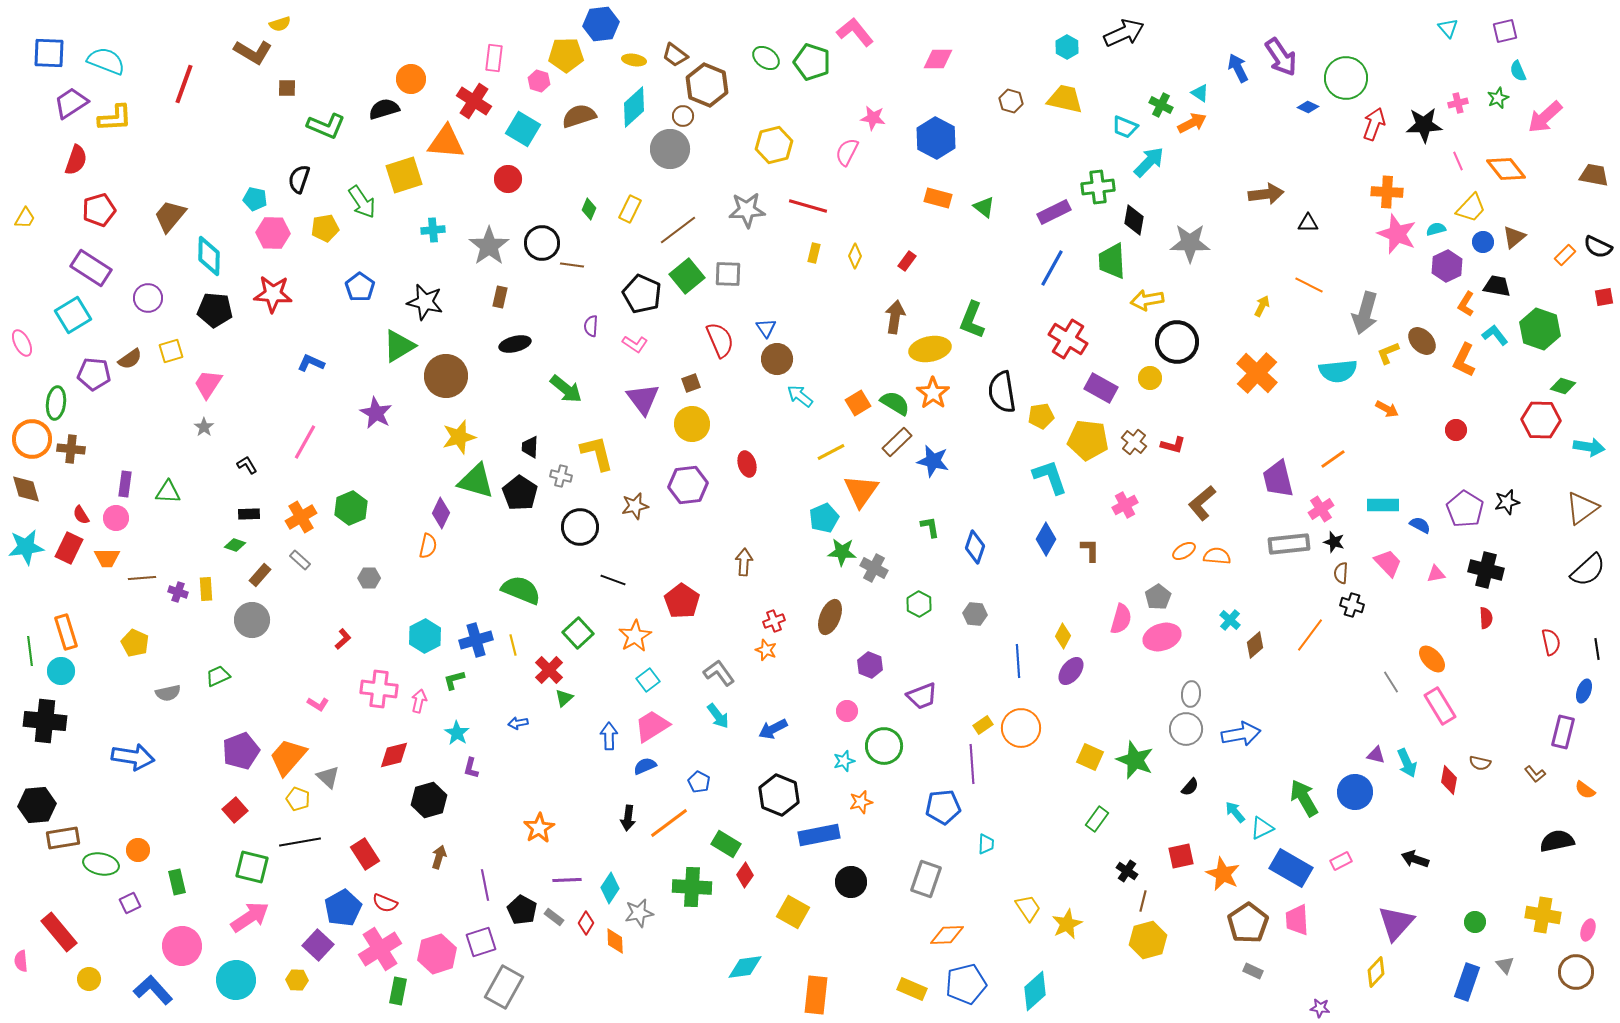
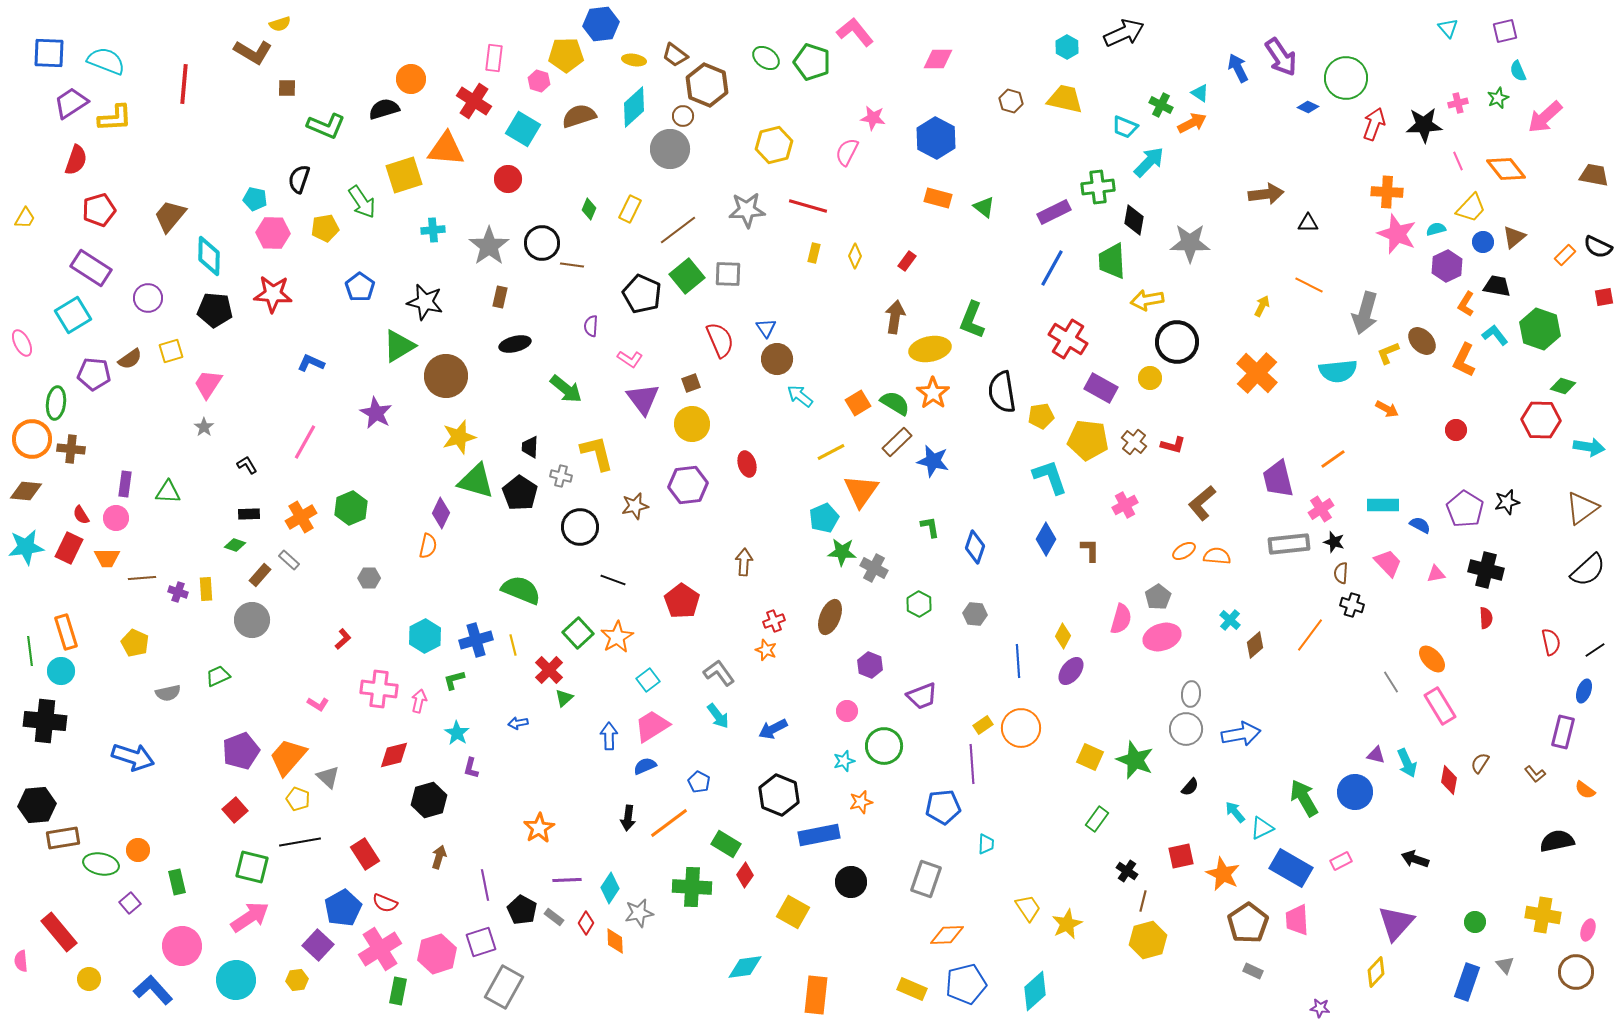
red line at (184, 84): rotated 15 degrees counterclockwise
orange triangle at (446, 142): moved 7 px down
pink L-shape at (635, 344): moved 5 px left, 15 px down
brown diamond at (26, 489): moved 2 px down; rotated 68 degrees counterclockwise
gray rectangle at (300, 560): moved 11 px left
orange star at (635, 636): moved 18 px left, 1 px down
black line at (1597, 649): moved 2 px left, 1 px down; rotated 65 degrees clockwise
blue arrow at (133, 757): rotated 9 degrees clockwise
brown semicircle at (1480, 763): rotated 110 degrees clockwise
purple square at (130, 903): rotated 15 degrees counterclockwise
yellow hexagon at (297, 980): rotated 10 degrees counterclockwise
